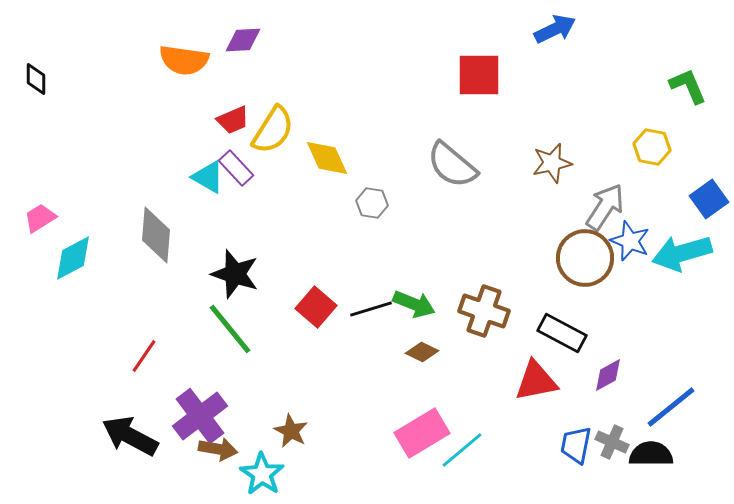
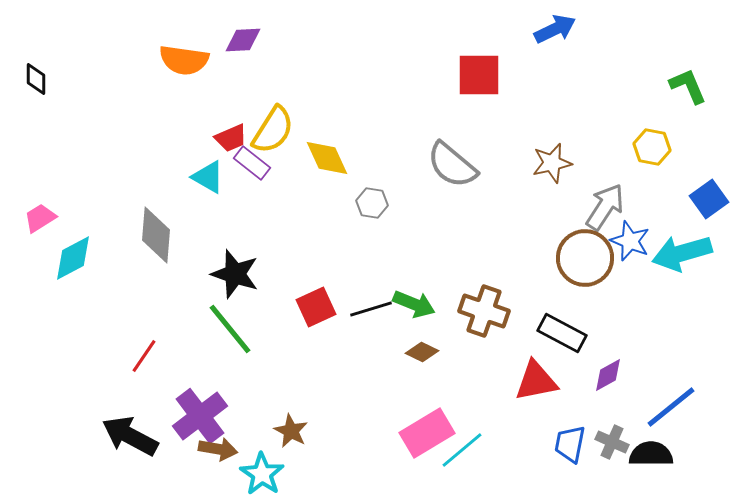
red trapezoid at (233, 120): moved 2 px left, 18 px down
purple rectangle at (236, 168): moved 16 px right, 5 px up; rotated 9 degrees counterclockwise
red square at (316, 307): rotated 24 degrees clockwise
pink rectangle at (422, 433): moved 5 px right
blue trapezoid at (576, 445): moved 6 px left, 1 px up
